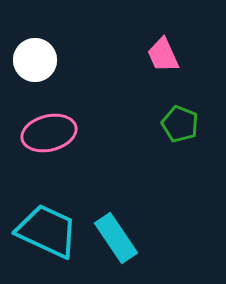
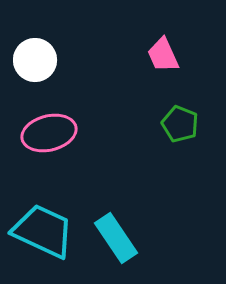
cyan trapezoid: moved 4 px left
